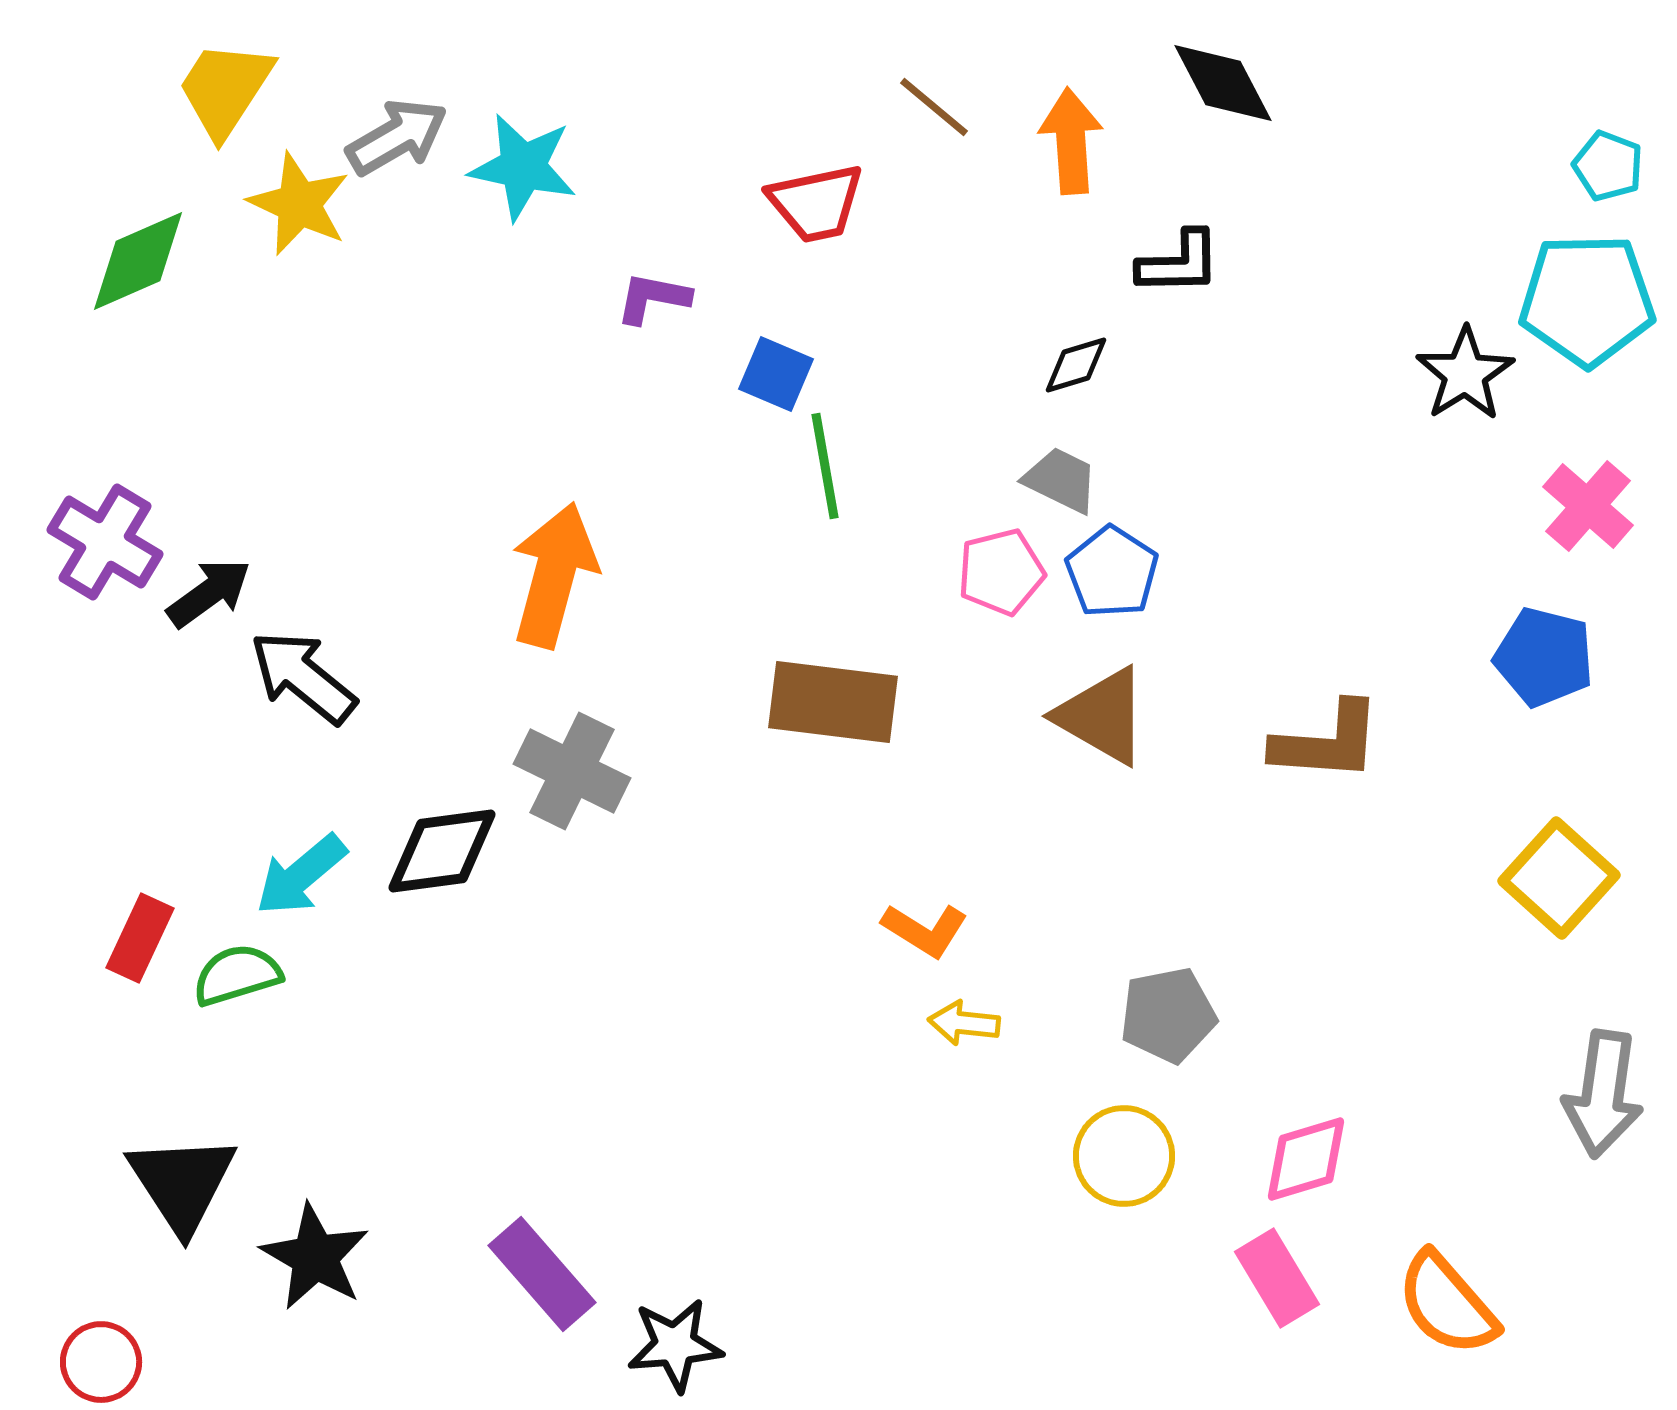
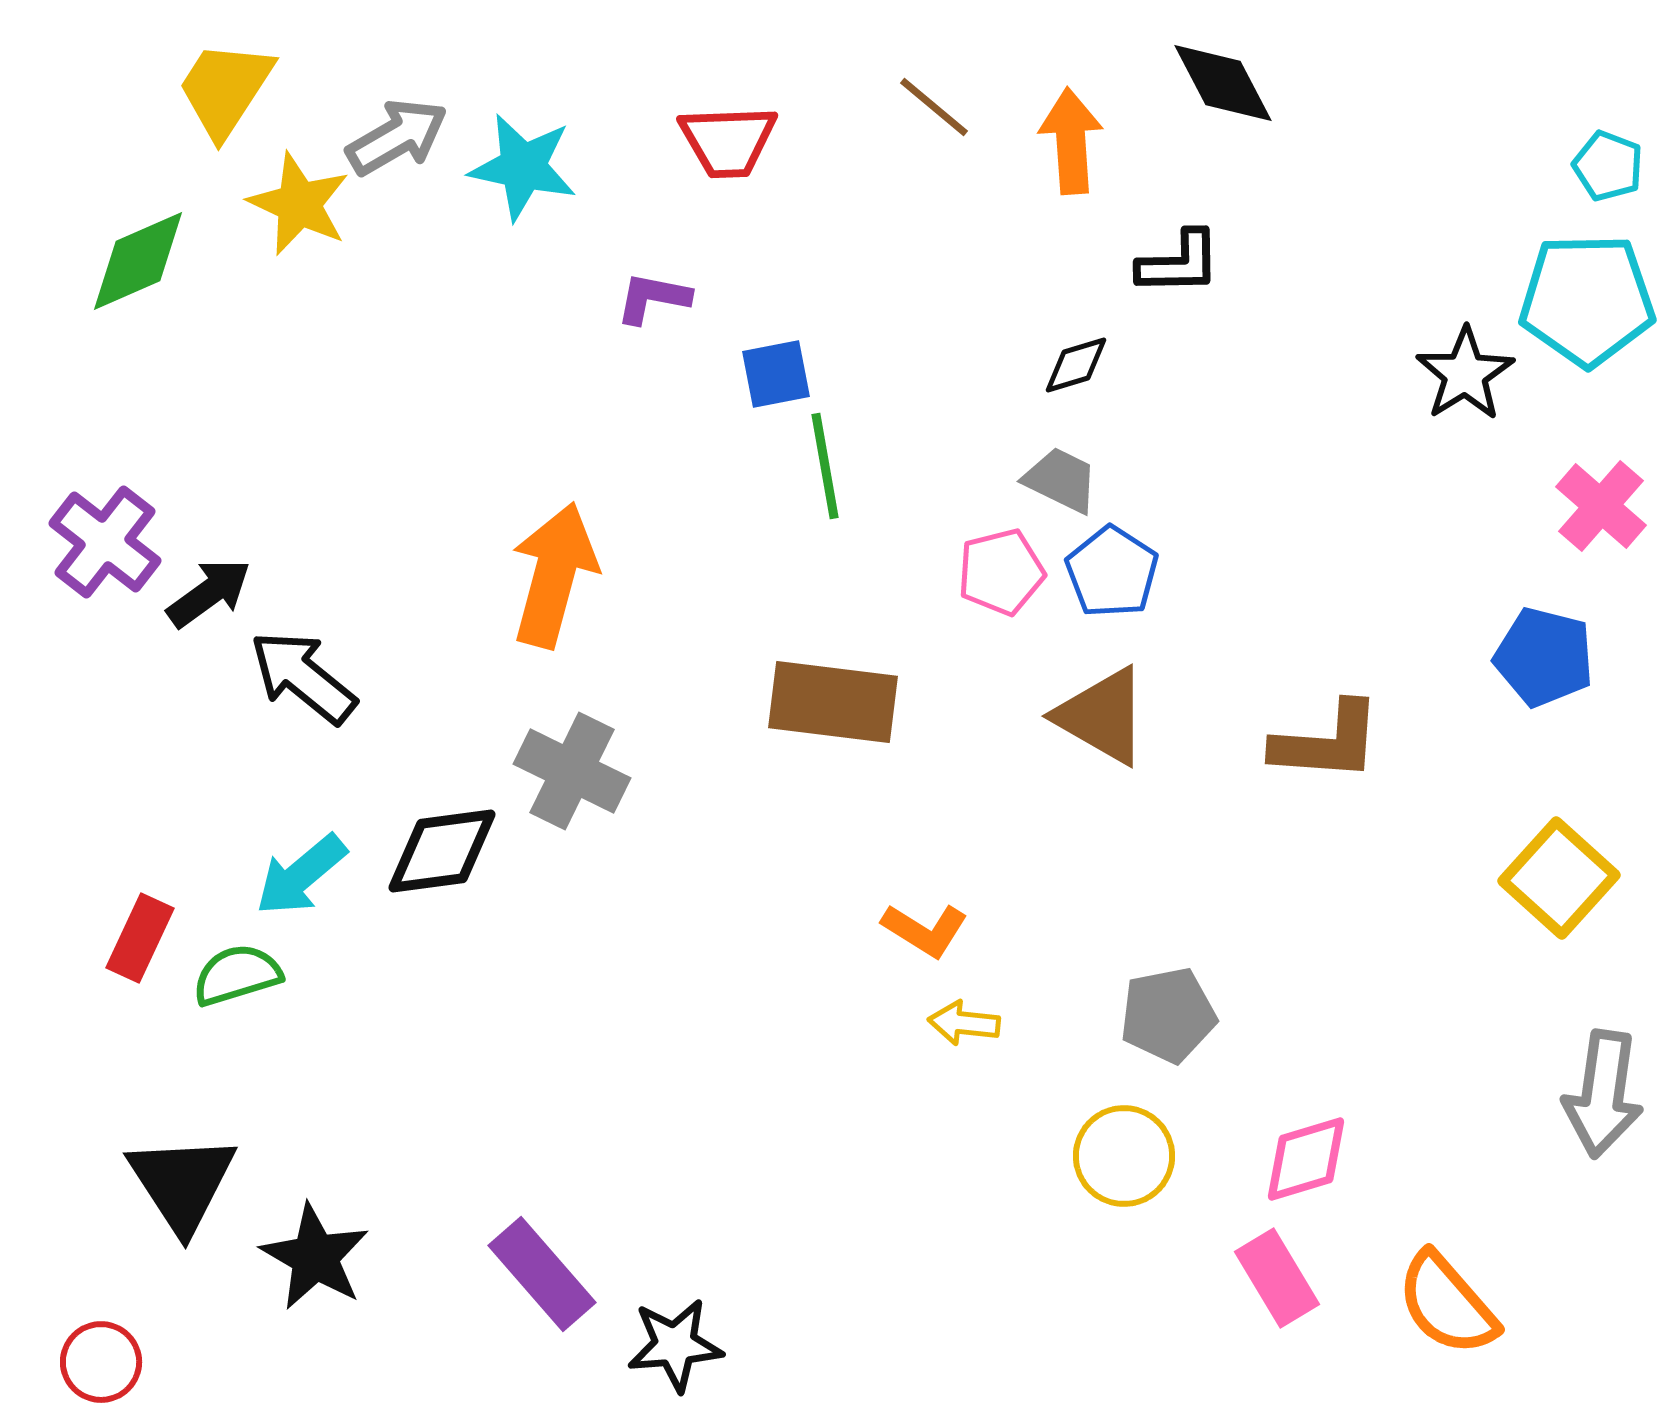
red trapezoid at (816, 203): moved 88 px left, 62 px up; rotated 10 degrees clockwise
blue square at (776, 374): rotated 34 degrees counterclockwise
pink cross at (1588, 506): moved 13 px right
purple cross at (105, 542): rotated 7 degrees clockwise
